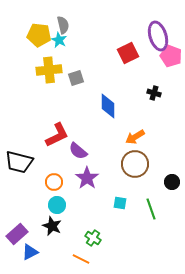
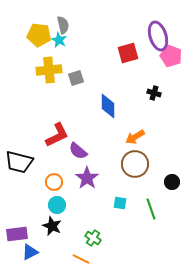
red square: rotated 10 degrees clockwise
purple rectangle: rotated 35 degrees clockwise
